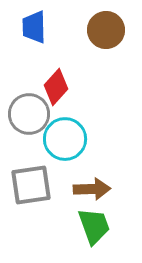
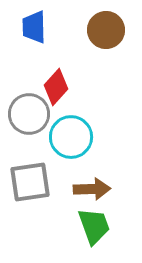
cyan circle: moved 6 px right, 2 px up
gray square: moved 1 px left, 3 px up
